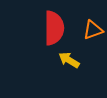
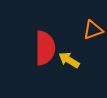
red semicircle: moved 9 px left, 20 px down
